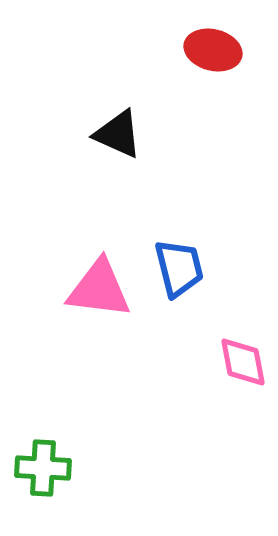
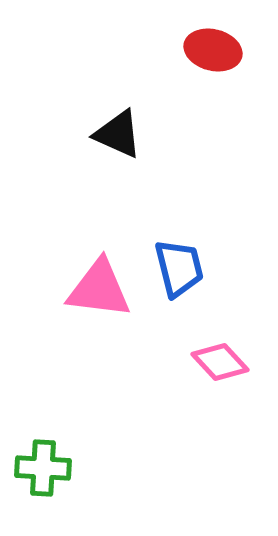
pink diamond: moved 23 px left; rotated 32 degrees counterclockwise
